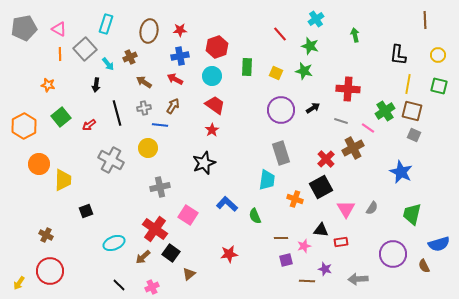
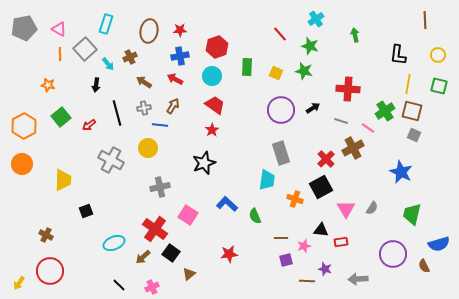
orange circle at (39, 164): moved 17 px left
